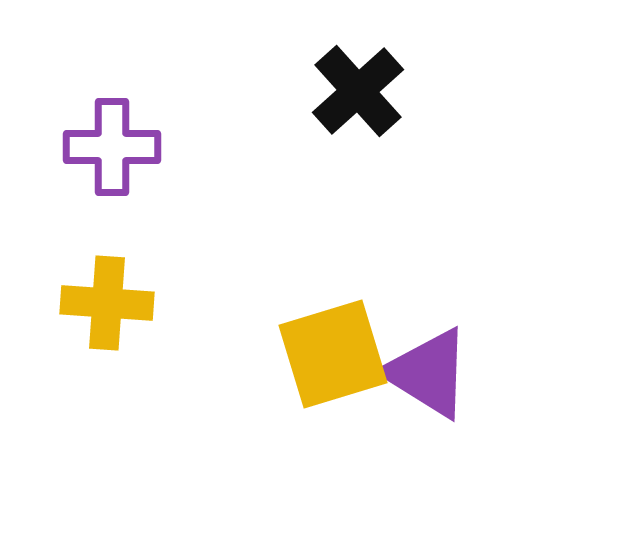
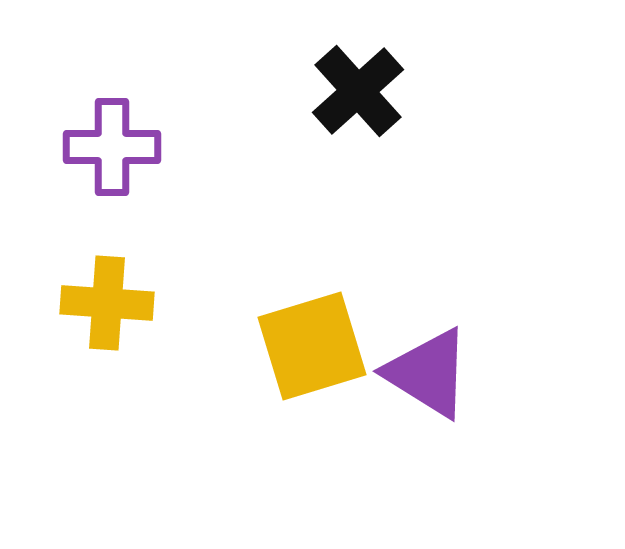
yellow square: moved 21 px left, 8 px up
